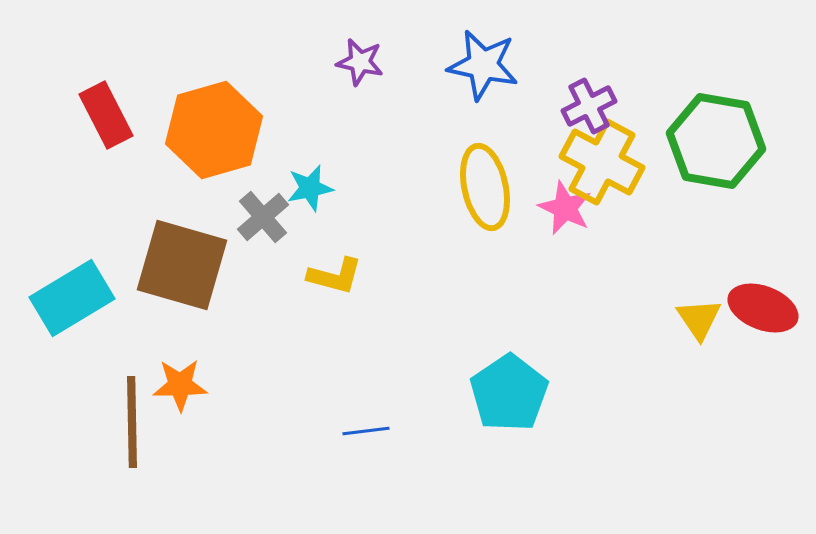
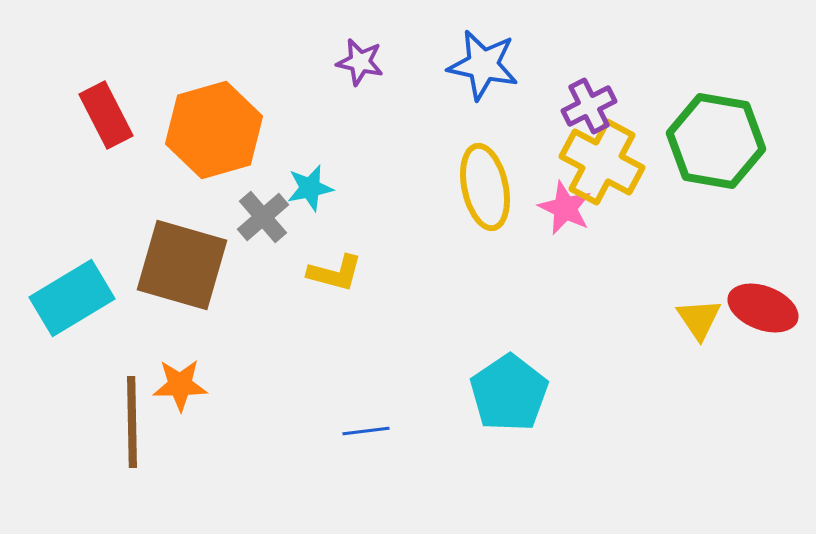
yellow L-shape: moved 3 px up
